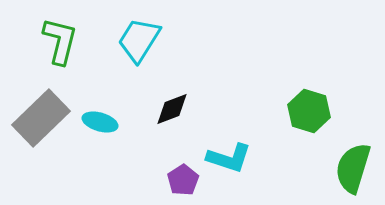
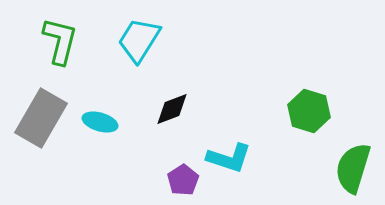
gray rectangle: rotated 16 degrees counterclockwise
